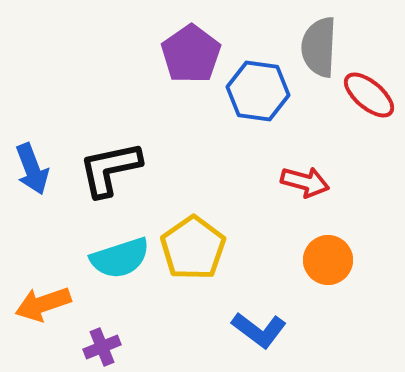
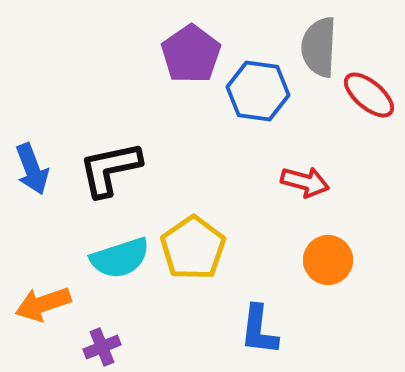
blue L-shape: rotated 60 degrees clockwise
